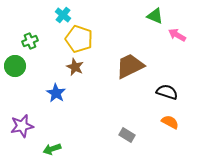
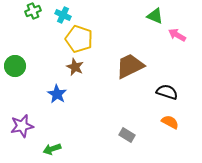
cyan cross: rotated 14 degrees counterclockwise
green cross: moved 3 px right, 30 px up
blue star: moved 1 px right, 1 px down
